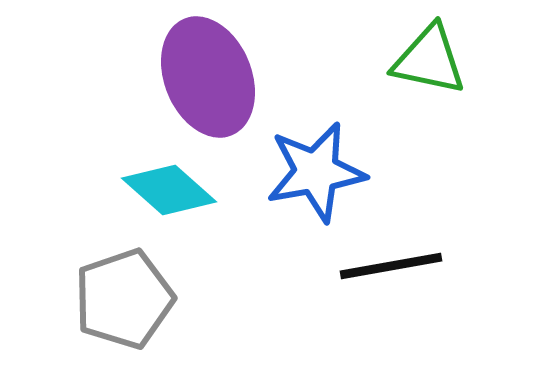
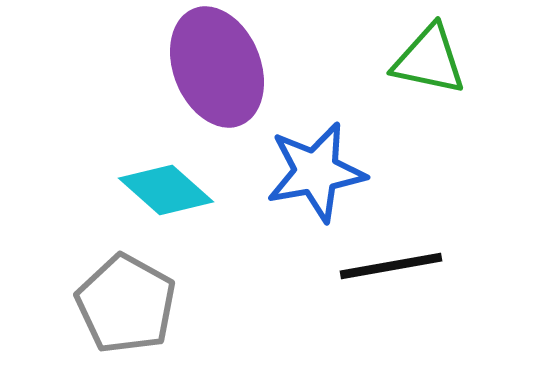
purple ellipse: moved 9 px right, 10 px up
cyan diamond: moved 3 px left
gray pentagon: moved 2 px right, 5 px down; rotated 24 degrees counterclockwise
